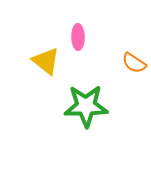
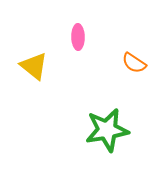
yellow triangle: moved 12 px left, 5 px down
green star: moved 21 px right, 24 px down; rotated 9 degrees counterclockwise
